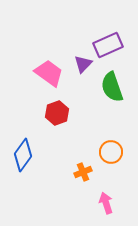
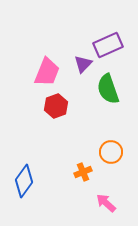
pink trapezoid: moved 2 px left, 1 px up; rotated 76 degrees clockwise
green semicircle: moved 4 px left, 2 px down
red hexagon: moved 1 px left, 7 px up
blue diamond: moved 1 px right, 26 px down
pink arrow: rotated 30 degrees counterclockwise
